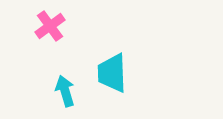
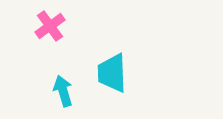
cyan arrow: moved 2 px left
